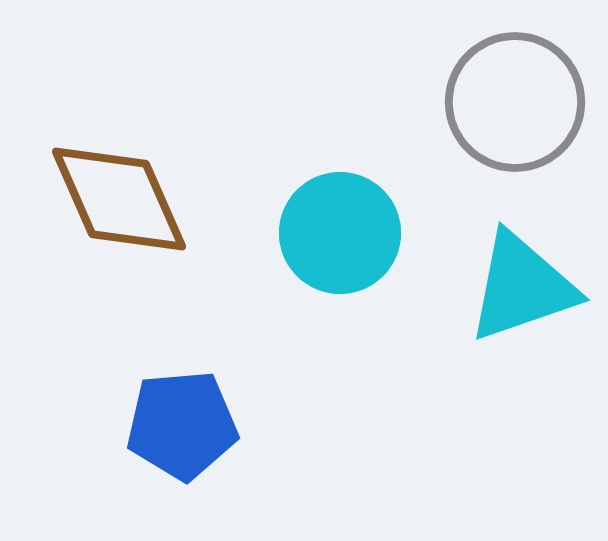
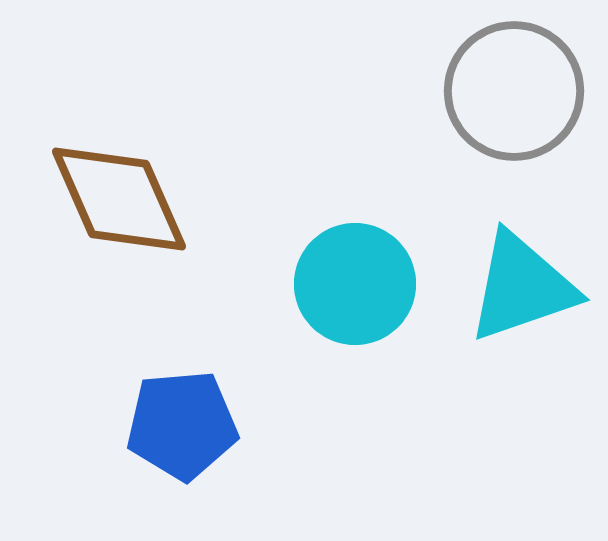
gray circle: moved 1 px left, 11 px up
cyan circle: moved 15 px right, 51 px down
